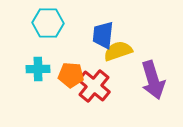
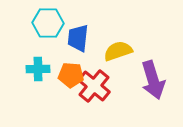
blue trapezoid: moved 25 px left, 3 px down
